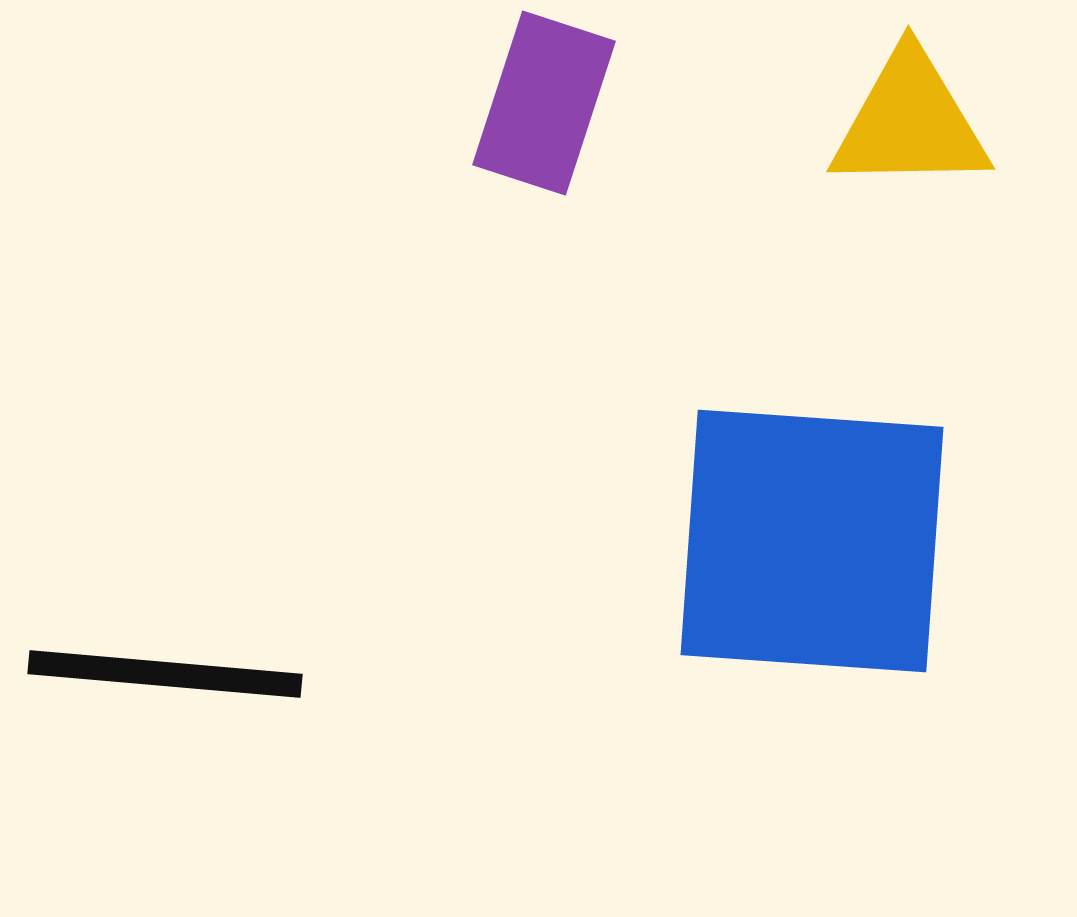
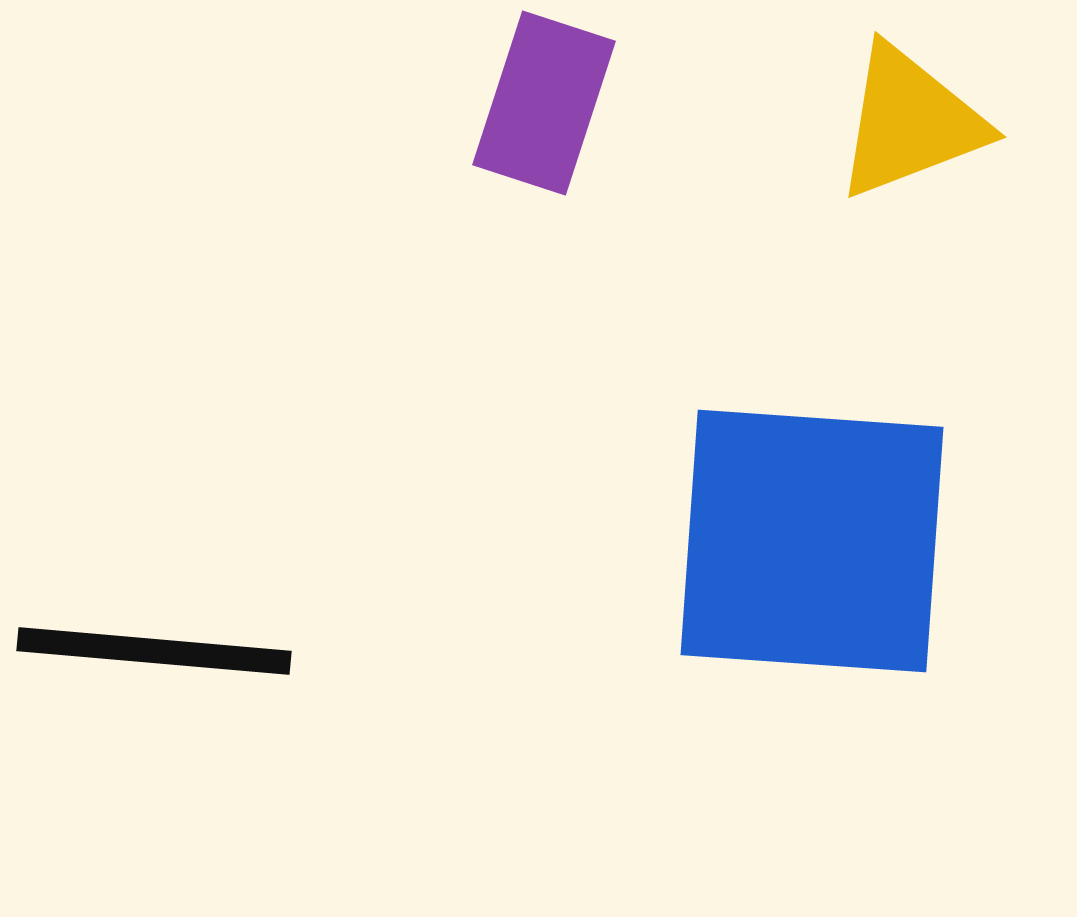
yellow triangle: rotated 20 degrees counterclockwise
black line: moved 11 px left, 23 px up
